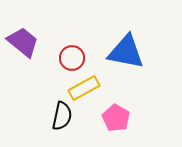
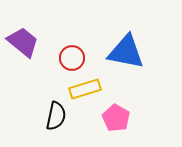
yellow rectangle: moved 1 px right, 1 px down; rotated 12 degrees clockwise
black semicircle: moved 6 px left
